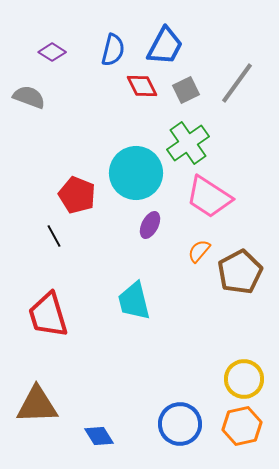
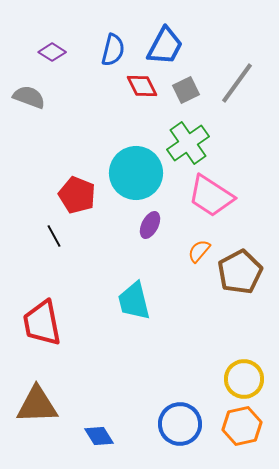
pink trapezoid: moved 2 px right, 1 px up
red trapezoid: moved 6 px left, 8 px down; rotated 6 degrees clockwise
